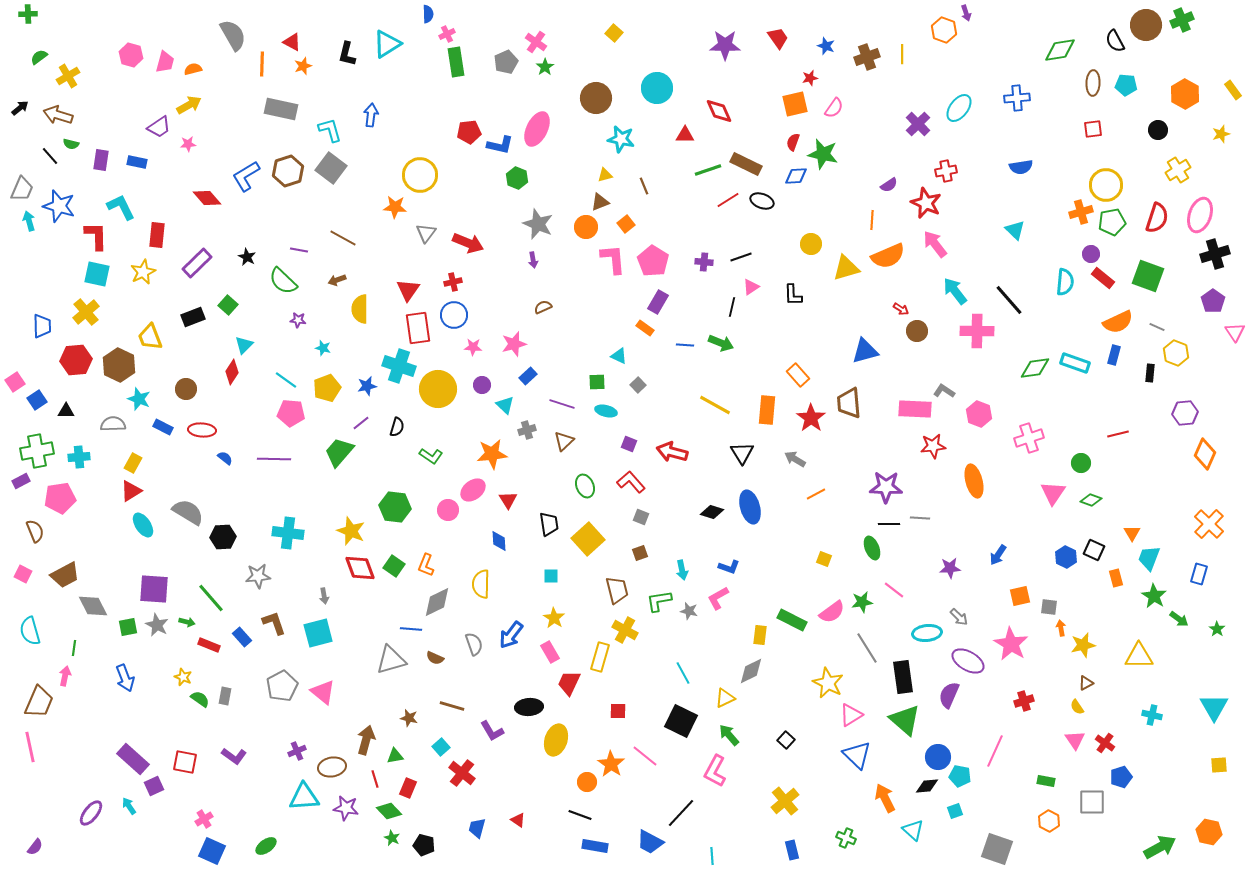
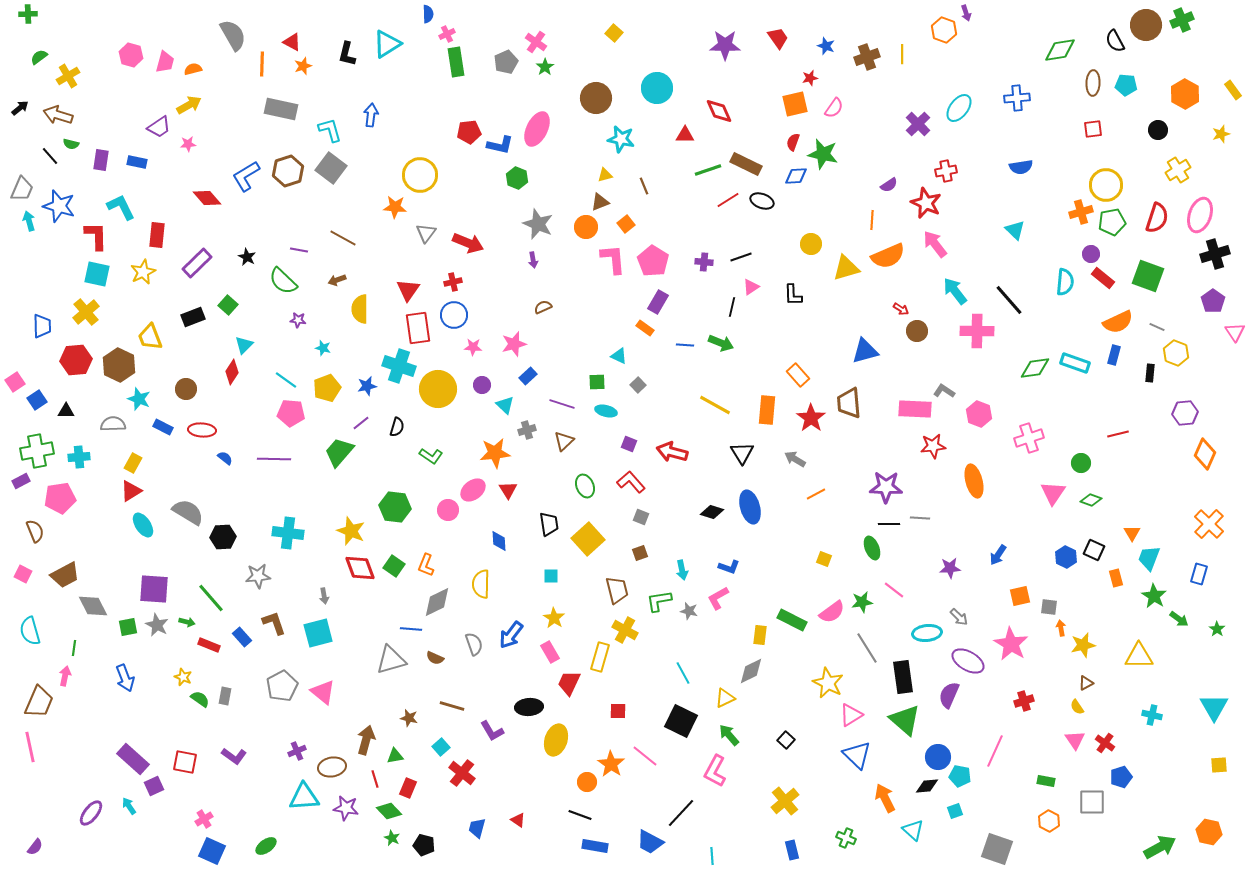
orange star at (492, 454): moved 3 px right, 1 px up
red triangle at (508, 500): moved 10 px up
